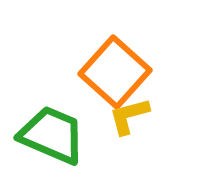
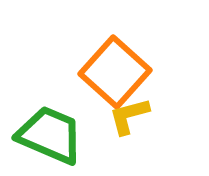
green trapezoid: moved 2 px left
